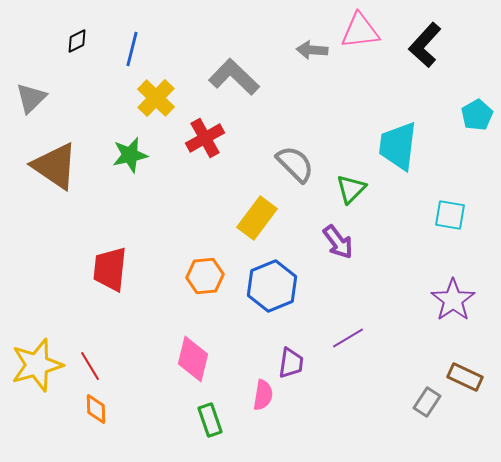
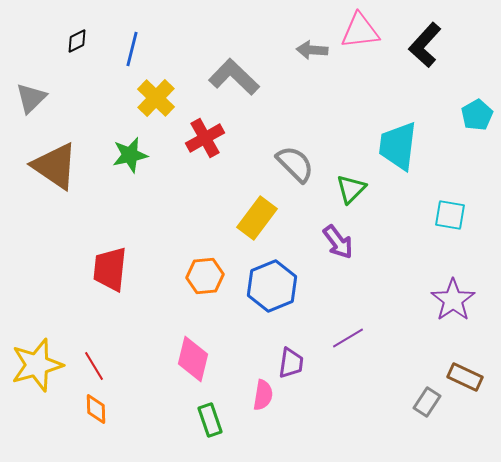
red line: moved 4 px right
